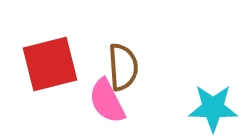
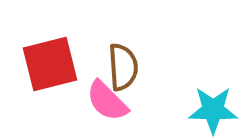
pink semicircle: rotated 18 degrees counterclockwise
cyan star: moved 2 px down
